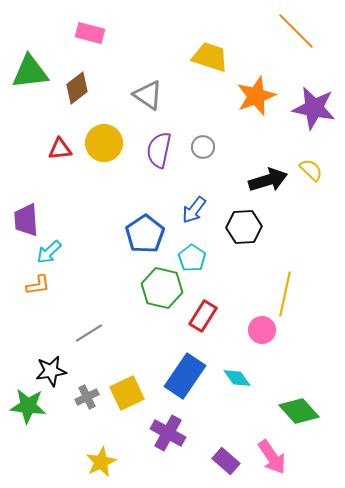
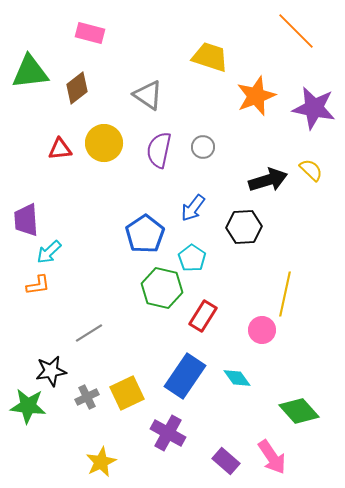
blue arrow: moved 1 px left, 2 px up
